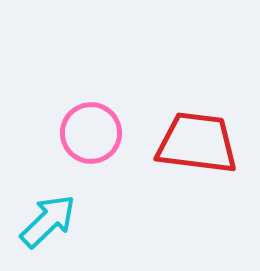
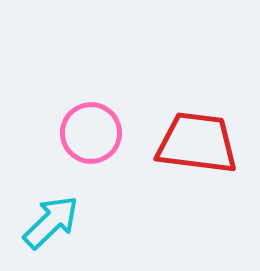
cyan arrow: moved 3 px right, 1 px down
